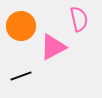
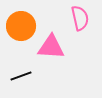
pink semicircle: moved 1 px right, 1 px up
pink triangle: moved 2 px left; rotated 32 degrees clockwise
